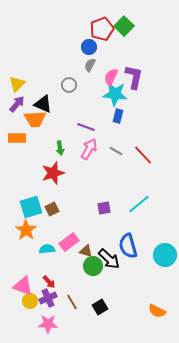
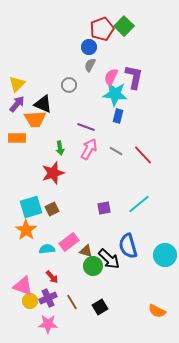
red arrow: moved 3 px right, 5 px up
